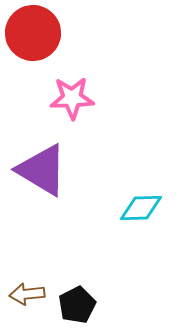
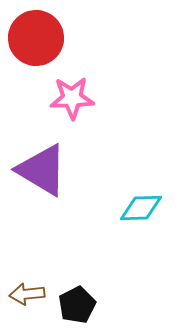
red circle: moved 3 px right, 5 px down
